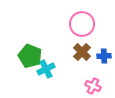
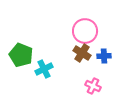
pink circle: moved 3 px right, 7 px down
brown cross: moved 1 px down; rotated 12 degrees counterclockwise
green pentagon: moved 9 px left, 1 px up
cyan cross: moved 2 px left
